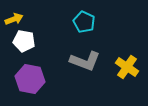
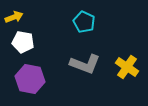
yellow arrow: moved 2 px up
white pentagon: moved 1 px left, 1 px down
gray L-shape: moved 3 px down
